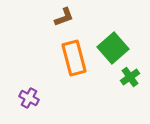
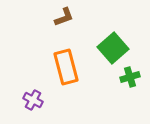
orange rectangle: moved 8 px left, 9 px down
green cross: rotated 18 degrees clockwise
purple cross: moved 4 px right, 2 px down
